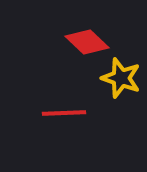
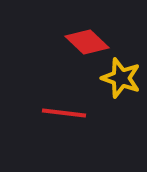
red line: rotated 9 degrees clockwise
